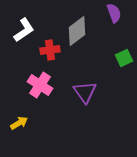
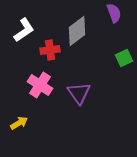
purple triangle: moved 6 px left, 1 px down
